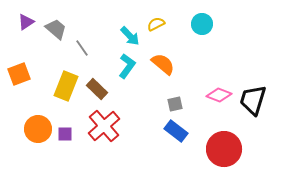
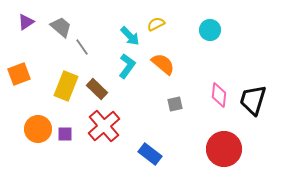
cyan circle: moved 8 px right, 6 px down
gray trapezoid: moved 5 px right, 2 px up
gray line: moved 1 px up
pink diamond: rotated 75 degrees clockwise
blue rectangle: moved 26 px left, 23 px down
